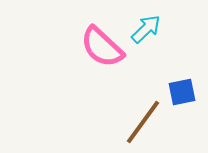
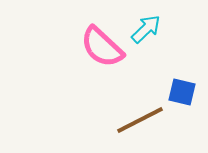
blue square: rotated 24 degrees clockwise
brown line: moved 3 px left, 2 px up; rotated 27 degrees clockwise
